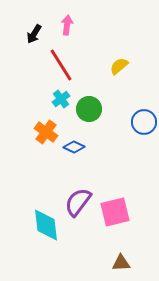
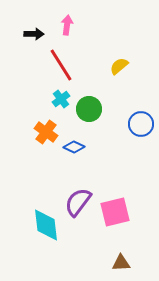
black arrow: rotated 120 degrees counterclockwise
blue circle: moved 3 px left, 2 px down
